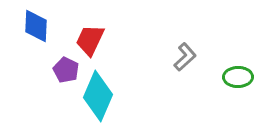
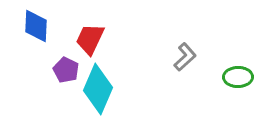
red trapezoid: moved 1 px up
cyan diamond: moved 7 px up
